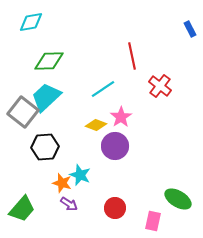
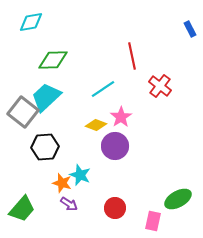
green diamond: moved 4 px right, 1 px up
green ellipse: rotated 60 degrees counterclockwise
